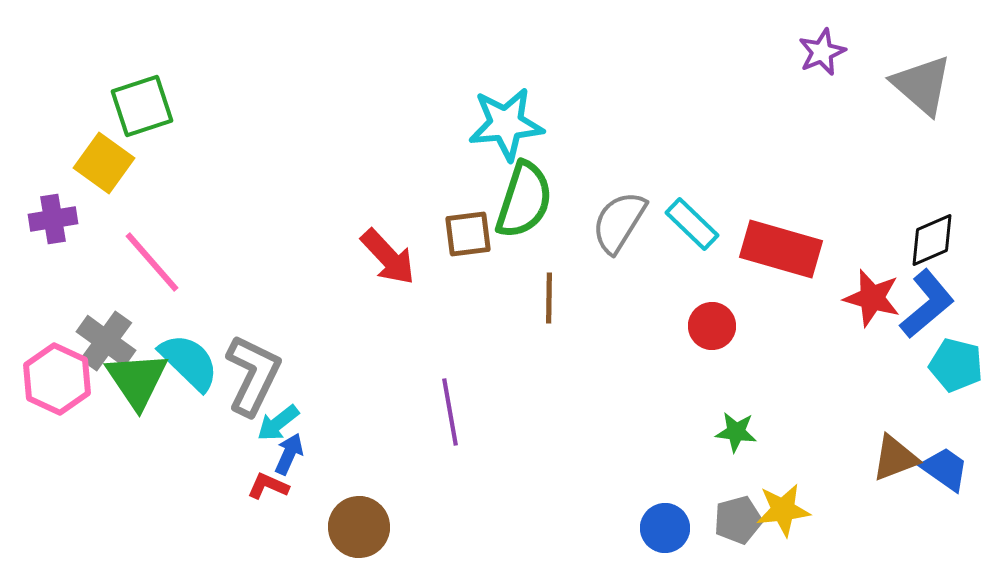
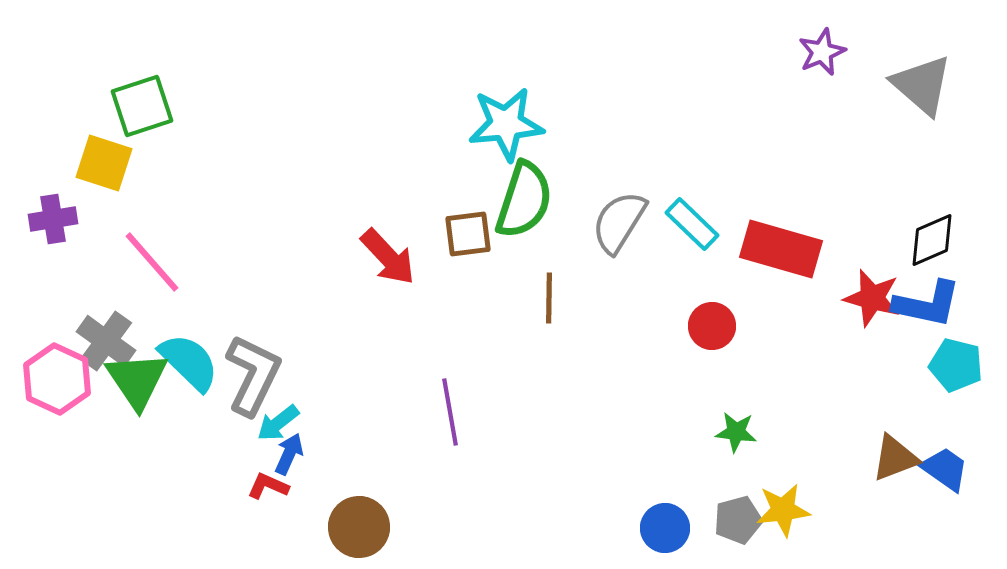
yellow square: rotated 18 degrees counterclockwise
blue L-shape: rotated 52 degrees clockwise
